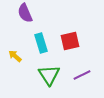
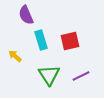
purple semicircle: moved 1 px right, 2 px down
cyan rectangle: moved 3 px up
purple line: moved 1 px left, 1 px down
